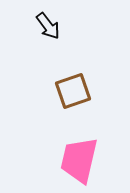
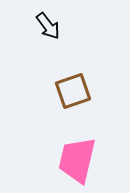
pink trapezoid: moved 2 px left
